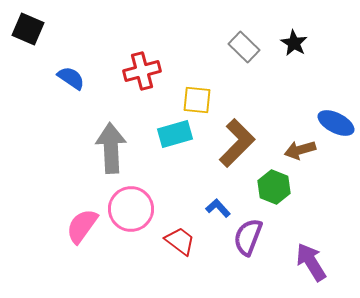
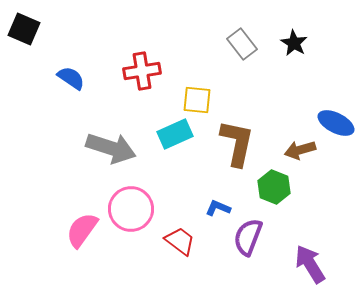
black square: moved 4 px left
gray rectangle: moved 2 px left, 3 px up; rotated 8 degrees clockwise
red cross: rotated 6 degrees clockwise
cyan rectangle: rotated 8 degrees counterclockwise
brown L-shape: rotated 33 degrees counterclockwise
gray arrow: rotated 111 degrees clockwise
blue L-shape: rotated 25 degrees counterclockwise
pink semicircle: moved 4 px down
purple arrow: moved 1 px left, 2 px down
